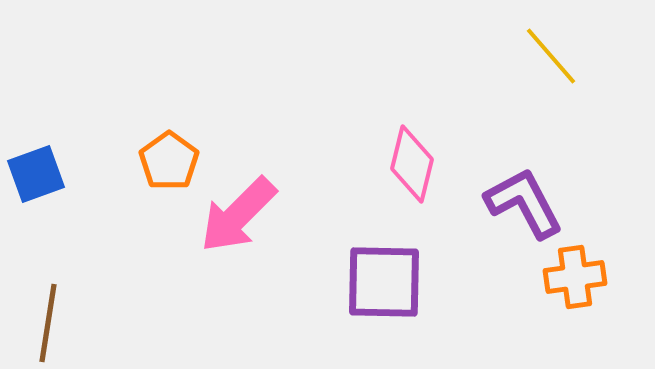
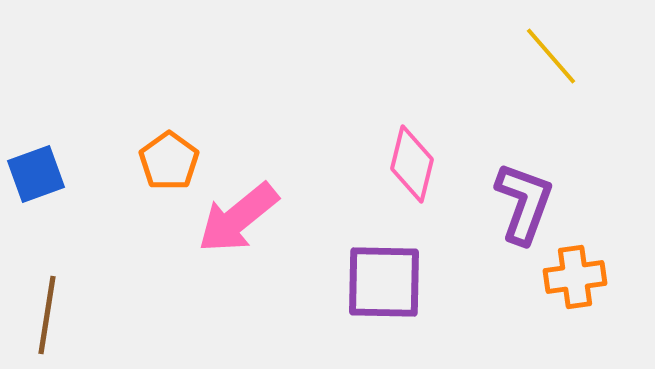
purple L-shape: rotated 48 degrees clockwise
pink arrow: moved 3 px down; rotated 6 degrees clockwise
brown line: moved 1 px left, 8 px up
